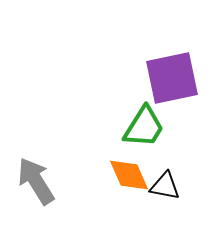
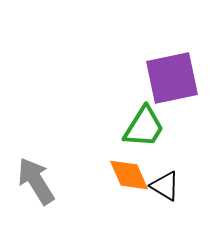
black triangle: rotated 20 degrees clockwise
